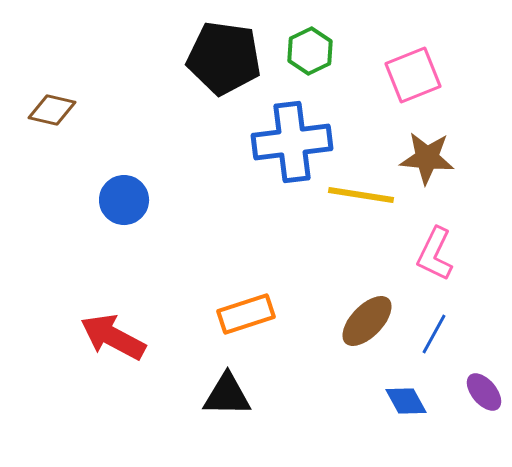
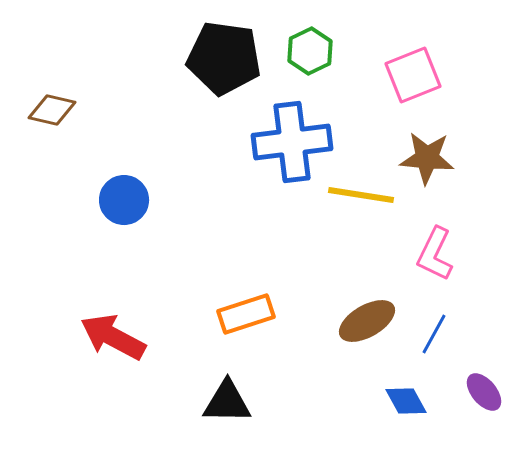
brown ellipse: rotated 16 degrees clockwise
black triangle: moved 7 px down
